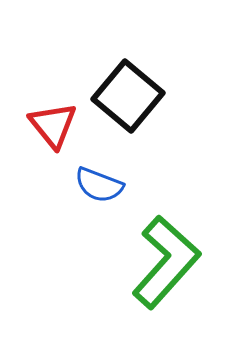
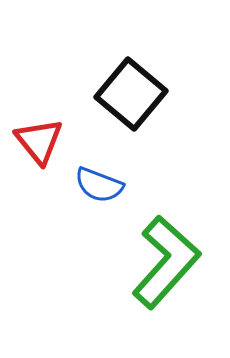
black square: moved 3 px right, 2 px up
red triangle: moved 14 px left, 16 px down
